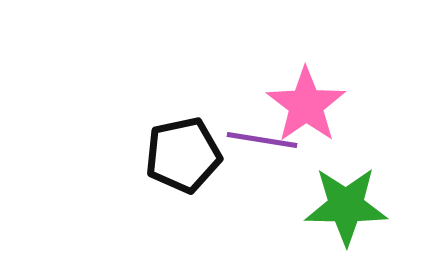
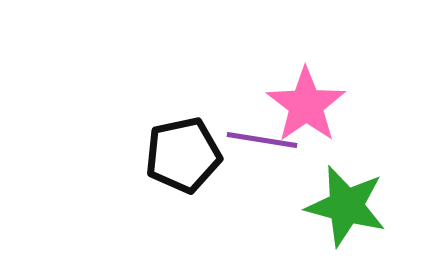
green star: rotated 14 degrees clockwise
